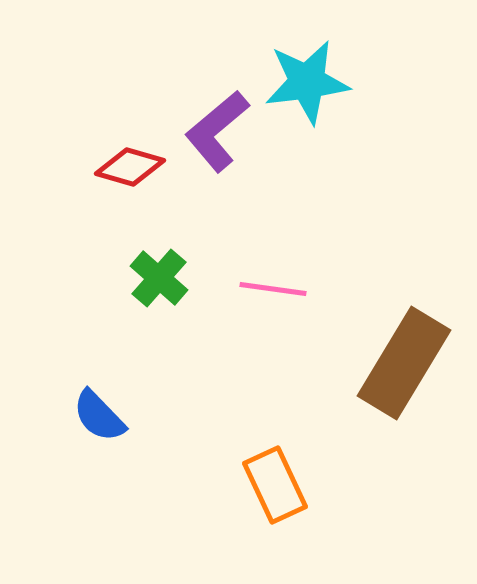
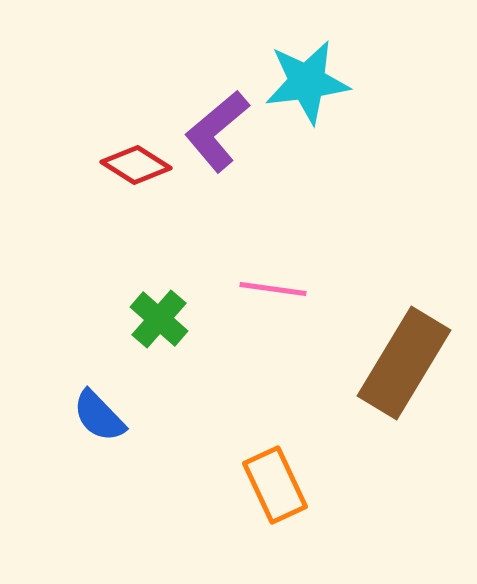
red diamond: moved 6 px right, 2 px up; rotated 16 degrees clockwise
green cross: moved 41 px down
